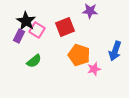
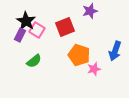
purple star: rotated 21 degrees counterclockwise
purple rectangle: moved 1 px right, 1 px up
